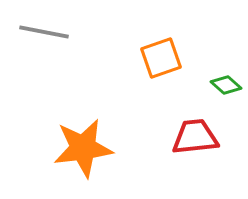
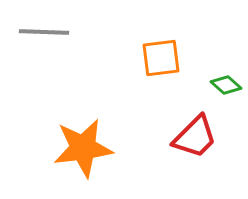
gray line: rotated 9 degrees counterclockwise
orange square: rotated 12 degrees clockwise
red trapezoid: rotated 141 degrees clockwise
